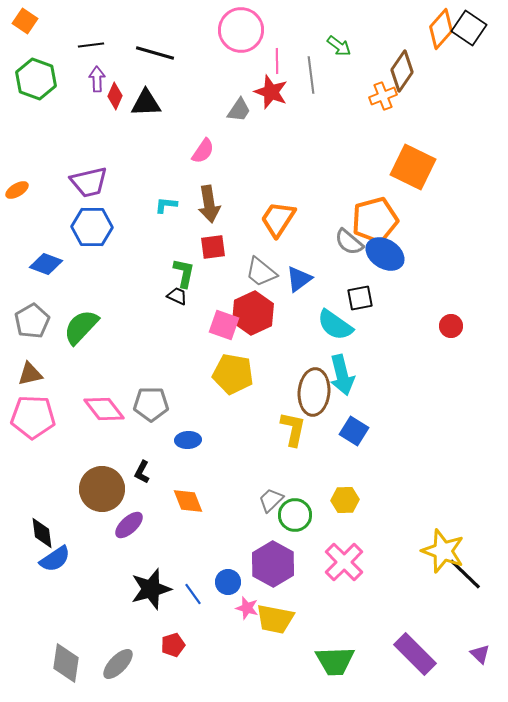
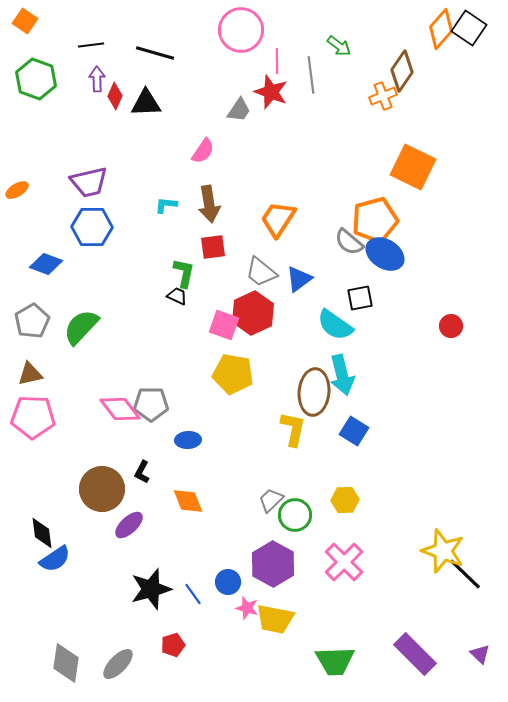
pink diamond at (104, 409): moved 16 px right
